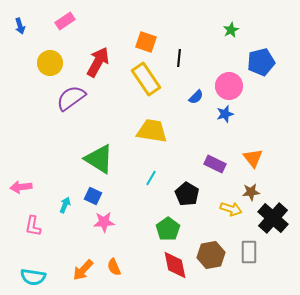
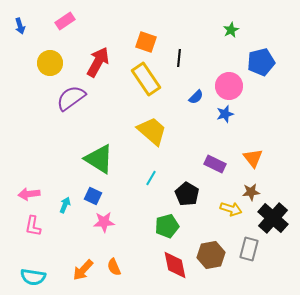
yellow trapezoid: rotated 32 degrees clockwise
pink arrow: moved 8 px right, 7 px down
green pentagon: moved 1 px left, 3 px up; rotated 20 degrees clockwise
gray rectangle: moved 3 px up; rotated 15 degrees clockwise
